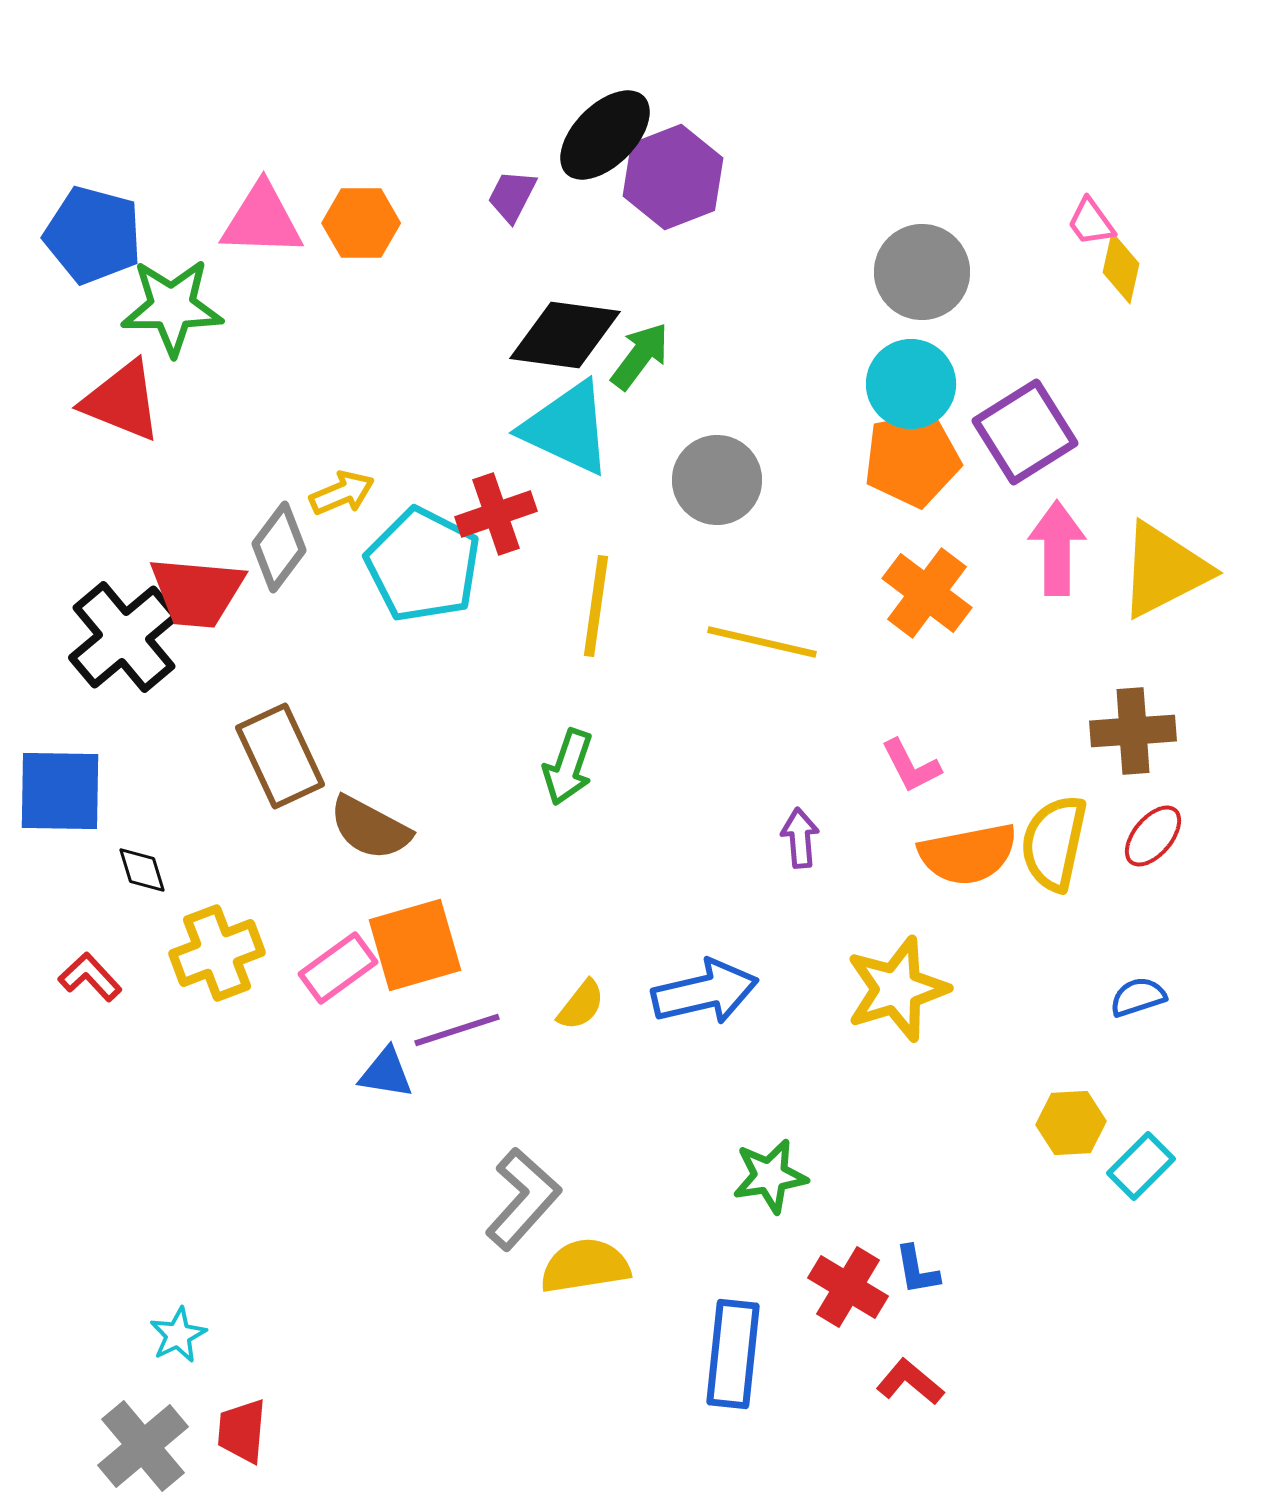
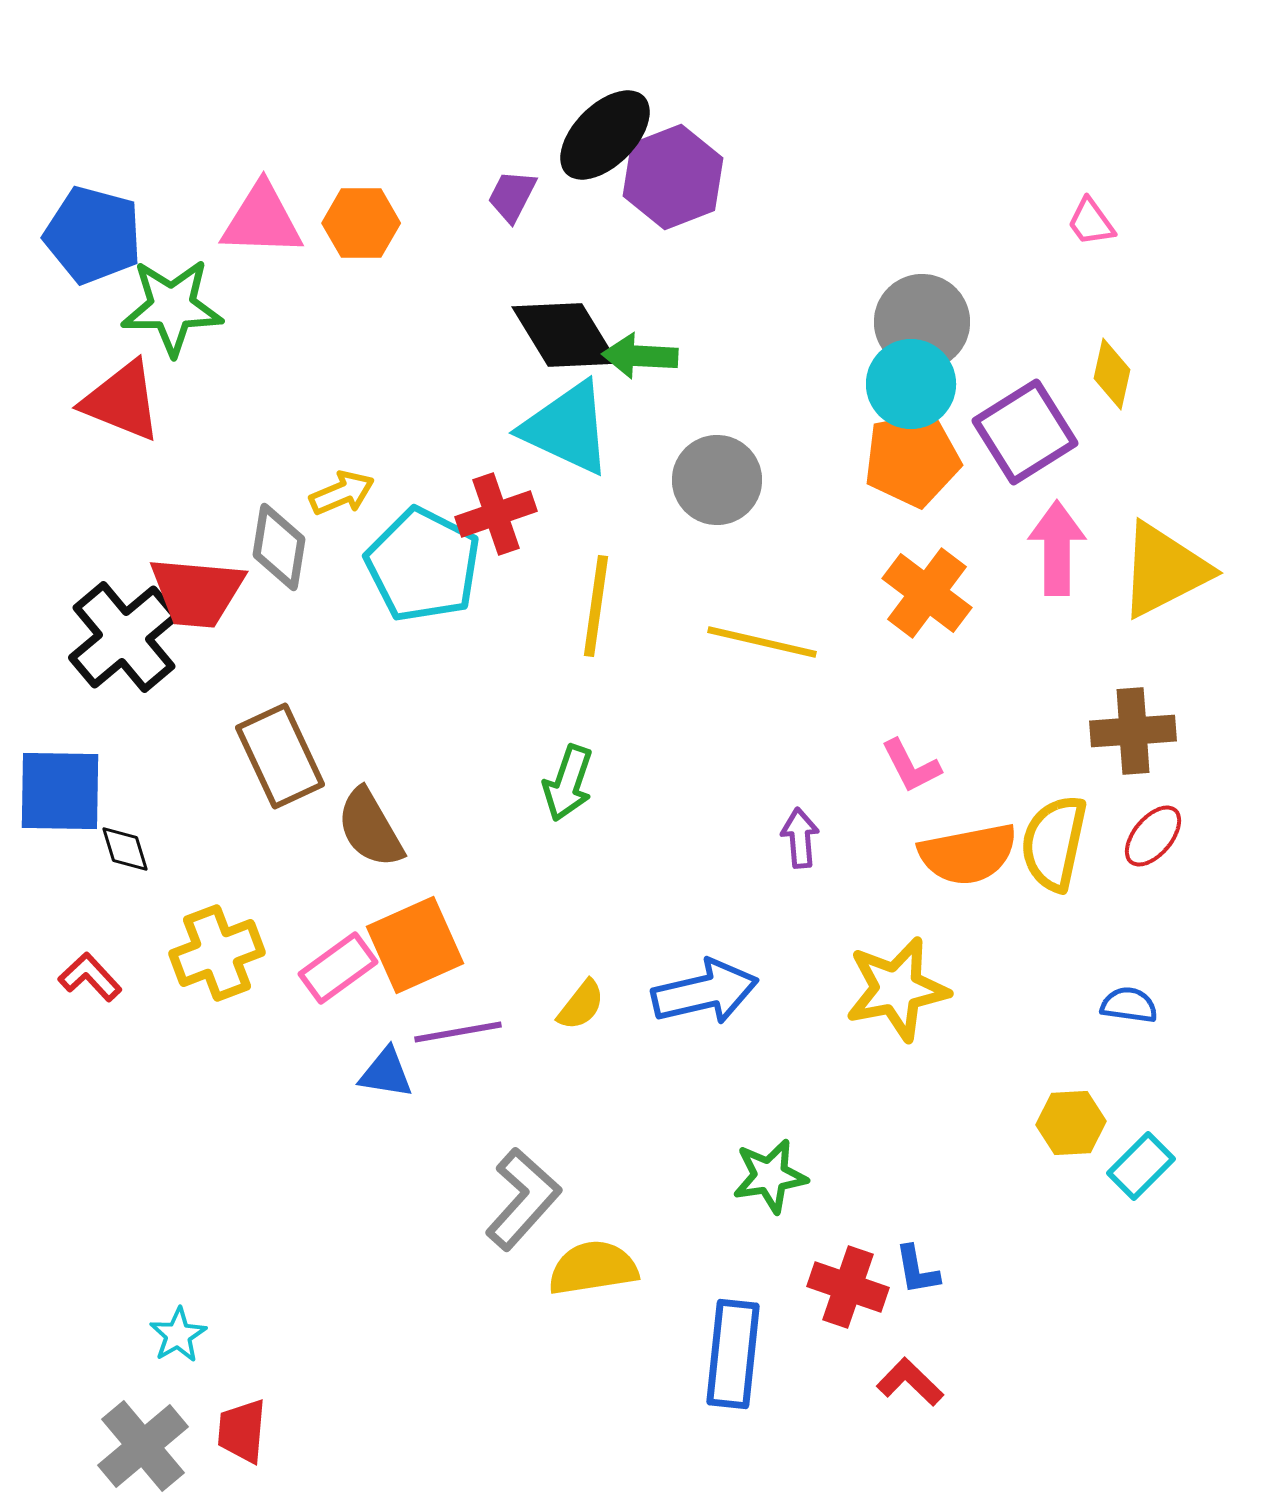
yellow diamond at (1121, 268): moved 9 px left, 106 px down
gray circle at (922, 272): moved 50 px down
black diamond at (565, 335): rotated 51 degrees clockwise
green arrow at (640, 356): rotated 124 degrees counterclockwise
gray diamond at (279, 547): rotated 28 degrees counterclockwise
green arrow at (568, 767): moved 16 px down
brown semicircle at (370, 828): rotated 32 degrees clockwise
black diamond at (142, 870): moved 17 px left, 21 px up
orange square at (415, 945): rotated 8 degrees counterclockwise
yellow star at (897, 989): rotated 6 degrees clockwise
blue semicircle at (1138, 997): moved 9 px left, 8 px down; rotated 26 degrees clockwise
purple line at (457, 1030): moved 1 px right, 2 px down; rotated 8 degrees clockwise
yellow semicircle at (585, 1266): moved 8 px right, 2 px down
red cross at (848, 1287): rotated 12 degrees counterclockwise
cyan star at (178, 1335): rotated 4 degrees counterclockwise
red L-shape at (910, 1382): rotated 4 degrees clockwise
